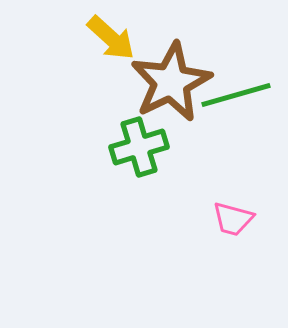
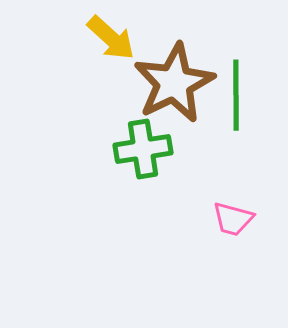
brown star: moved 3 px right, 1 px down
green line: rotated 74 degrees counterclockwise
green cross: moved 4 px right, 2 px down; rotated 8 degrees clockwise
